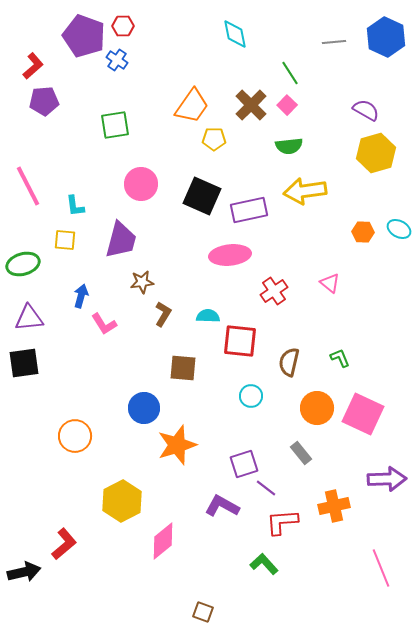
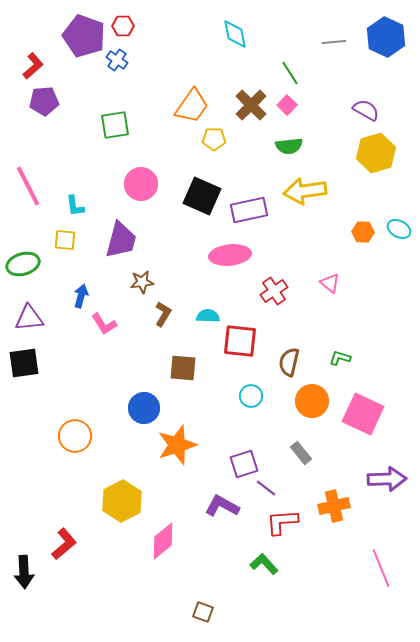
green L-shape at (340, 358): rotated 50 degrees counterclockwise
orange circle at (317, 408): moved 5 px left, 7 px up
black arrow at (24, 572): rotated 100 degrees clockwise
